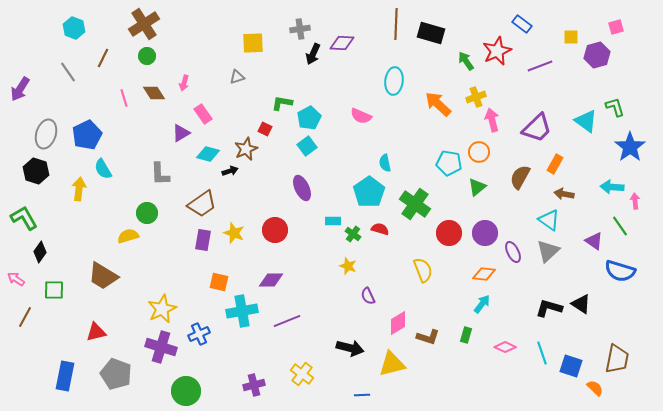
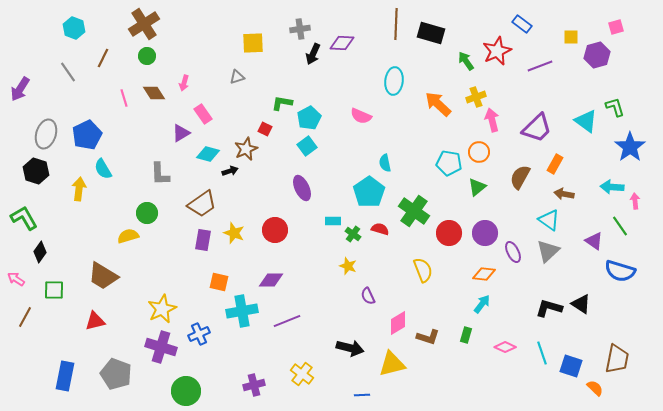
green cross at (415, 204): moved 1 px left, 7 px down
red triangle at (96, 332): moved 1 px left, 11 px up
